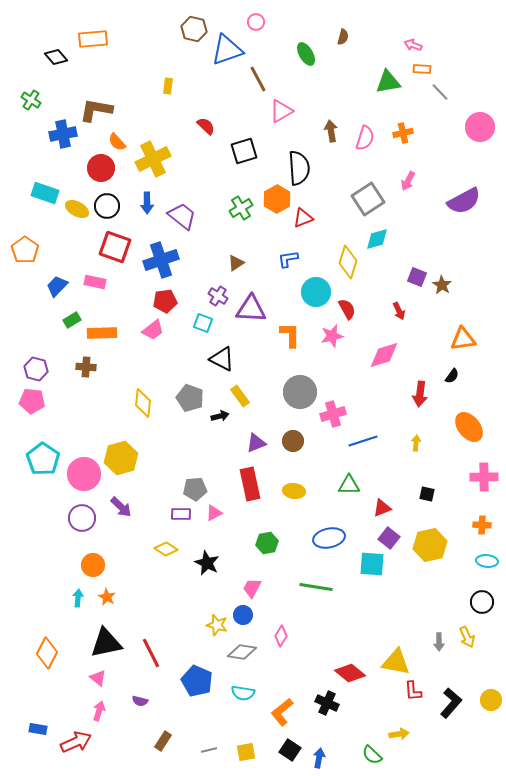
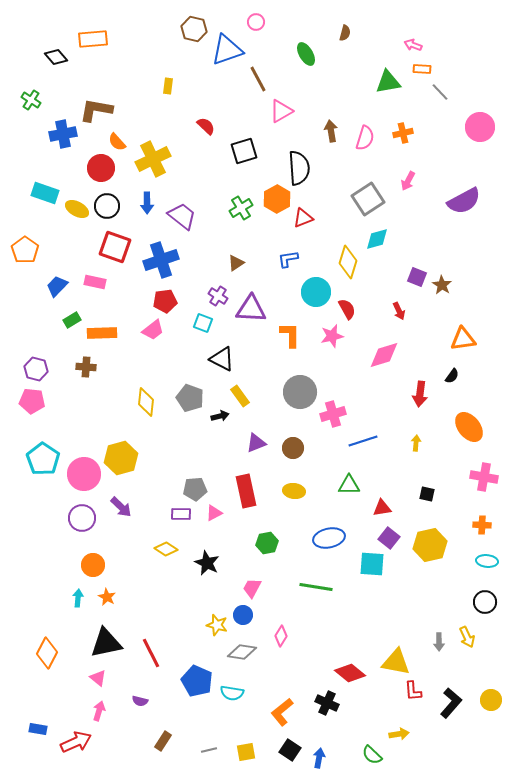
brown semicircle at (343, 37): moved 2 px right, 4 px up
yellow diamond at (143, 403): moved 3 px right, 1 px up
brown circle at (293, 441): moved 7 px down
pink cross at (484, 477): rotated 12 degrees clockwise
red rectangle at (250, 484): moved 4 px left, 7 px down
red triangle at (382, 508): rotated 12 degrees clockwise
black circle at (482, 602): moved 3 px right
cyan semicircle at (243, 693): moved 11 px left
